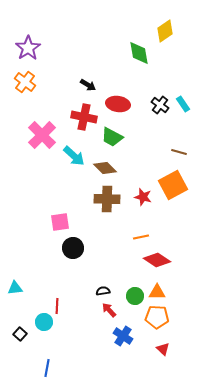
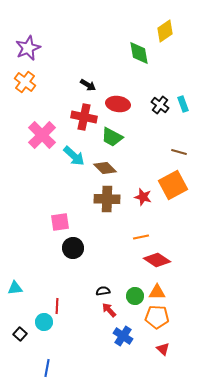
purple star: rotated 10 degrees clockwise
cyan rectangle: rotated 14 degrees clockwise
